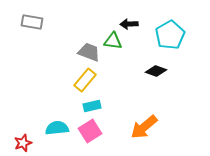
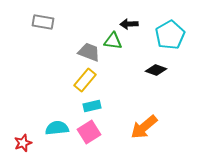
gray rectangle: moved 11 px right
black diamond: moved 1 px up
pink square: moved 1 px left, 1 px down
